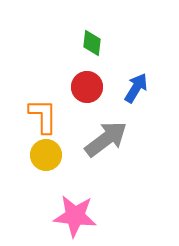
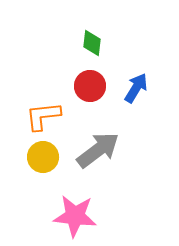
red circle: moved 3 px right, 1 px up
orange L-shape: rotated 96 degrees counterclockwise
gray arrow: moved 8 px left, 11 px down
yellow circle: moved 3 px left, 2 px down
